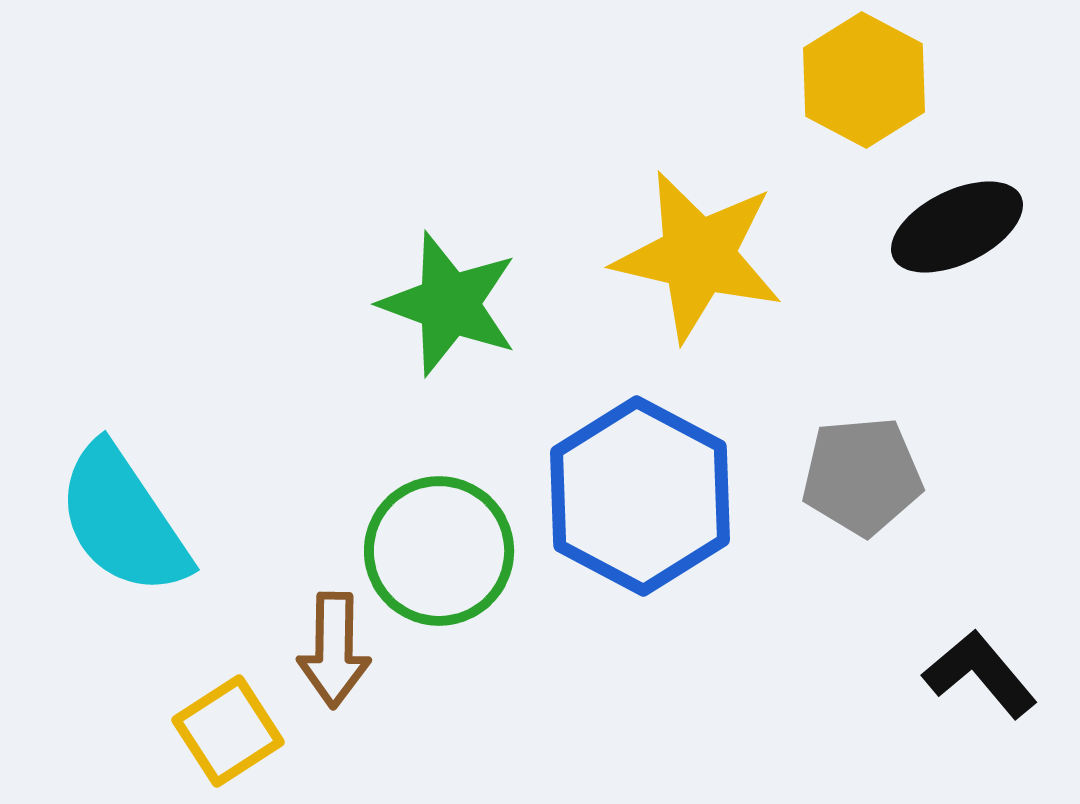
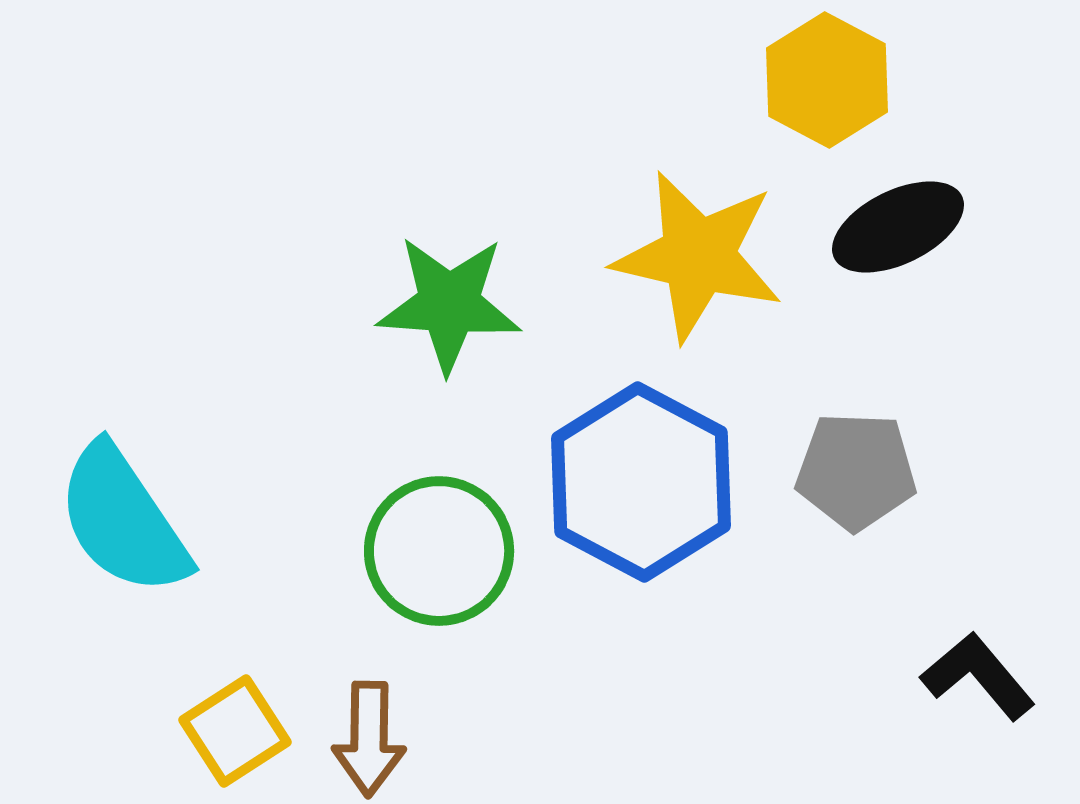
yellow hexagon: moved 37 px left
black ellipse: moved 59 px left
green star: rotated 16 degrees counterclockwise
gray pentagon: moved 6 px left, 5 px up; rotated 7 degrees clockwise
blue hexagon: moved 1 px right, 14 px up
brown arrow: moved 35 px right, 89 px down
black L-shape: moved 2 px left, 2 px down
yellow square: moved 7 px right
